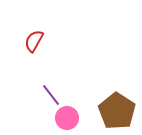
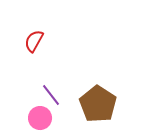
brown pentagon: moved 19 px left, 7 px up
pink circle: moved 27 px left
